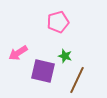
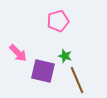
pink pentagon: moved 1 px up
pink arrow: rotated 102 degrees counterclockwise
brown line: rotated 48 degrees counterclockwise
